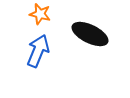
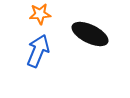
orange star: rotated 20 degrees counterclockwise
